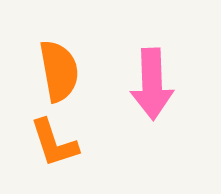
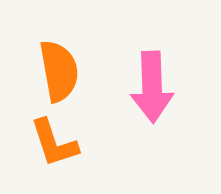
pink arrow: moved 3 px down
